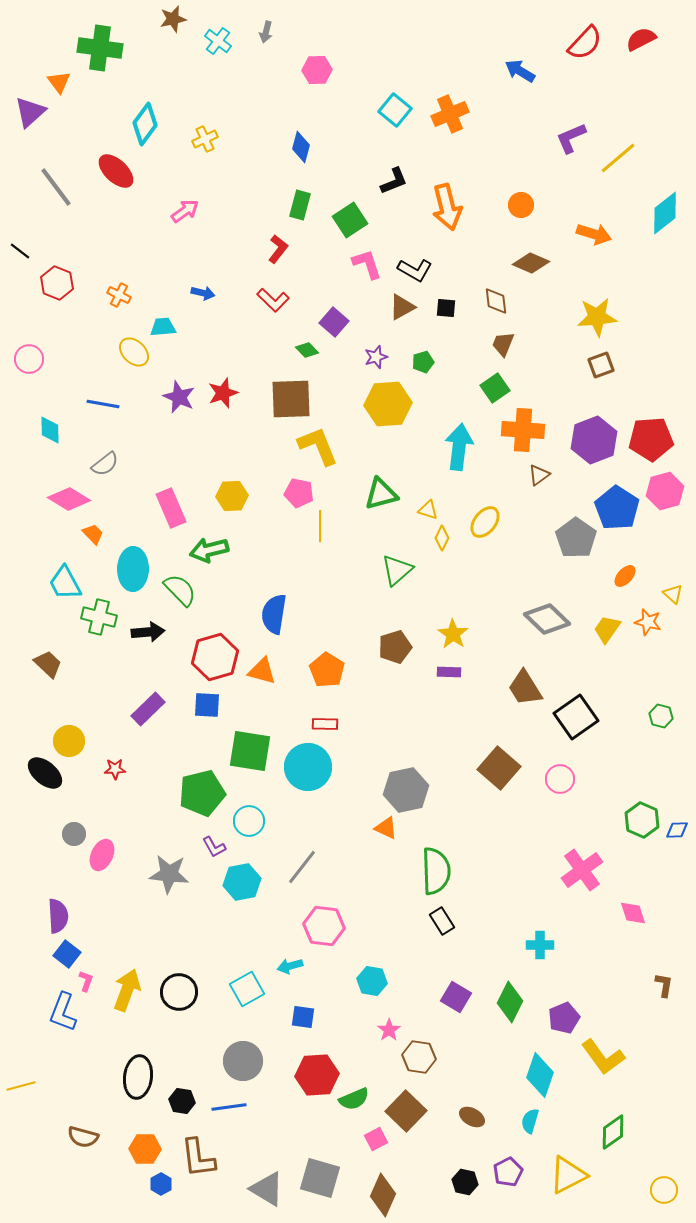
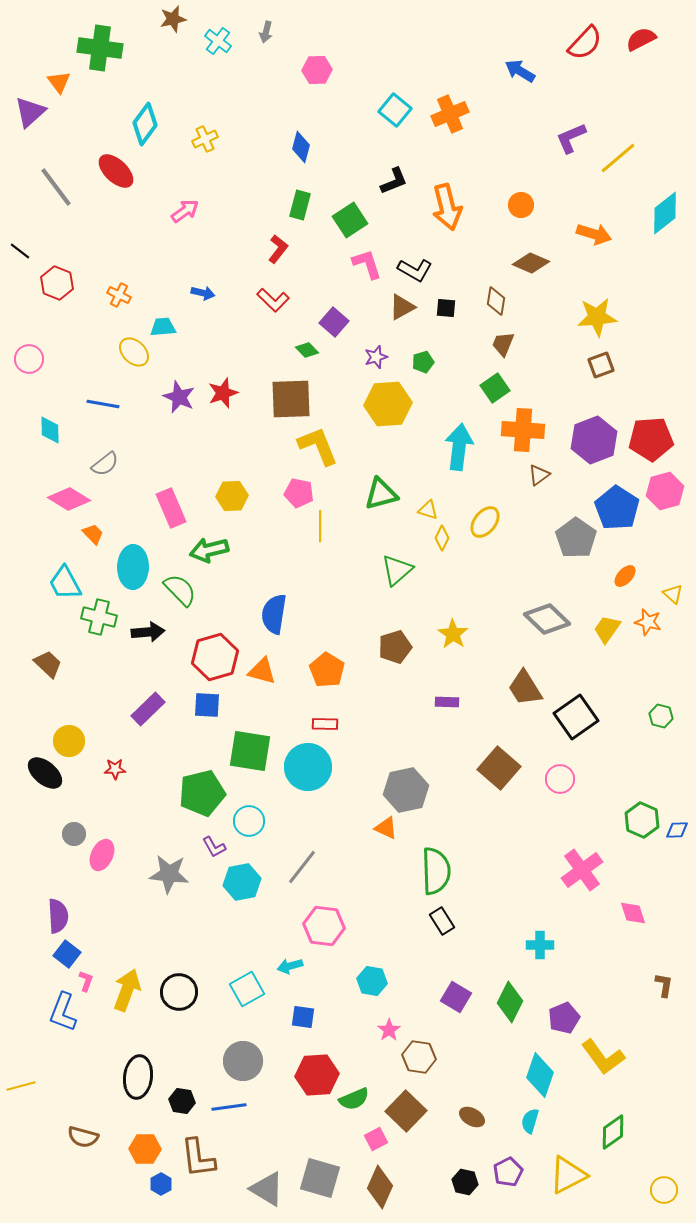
brown diamond at (496, 301): rotated 16 degrees clockwise
cyan ellipse at (133, 569): moved 2 px up
purple rectangle at (449, 672): moved 2 px left, 30 px down
brown diamond at (383, 1195): moved 3 px left, 8 px up
